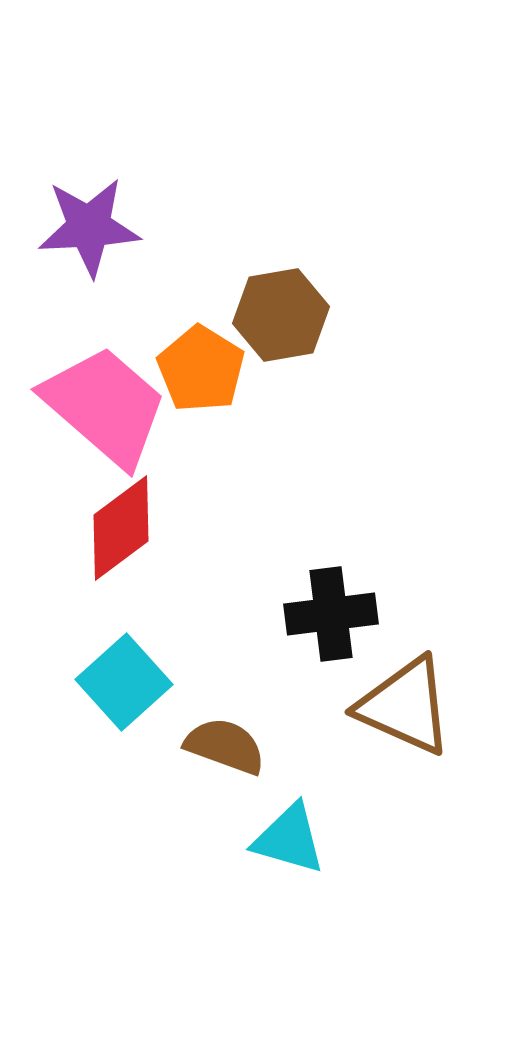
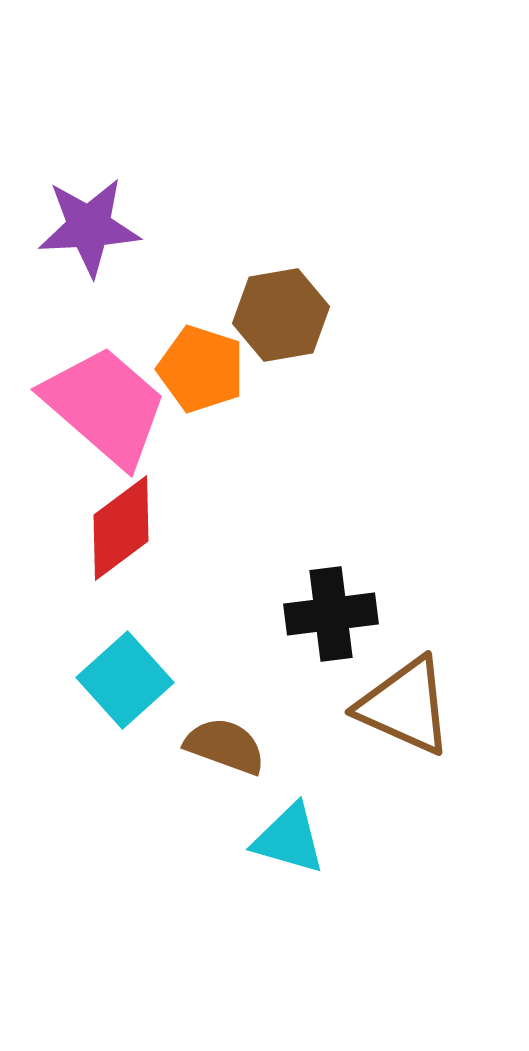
orange pentagon: rotated 14 degrees counterclockwise
cyan square: moved 1 px right, 2 px up
